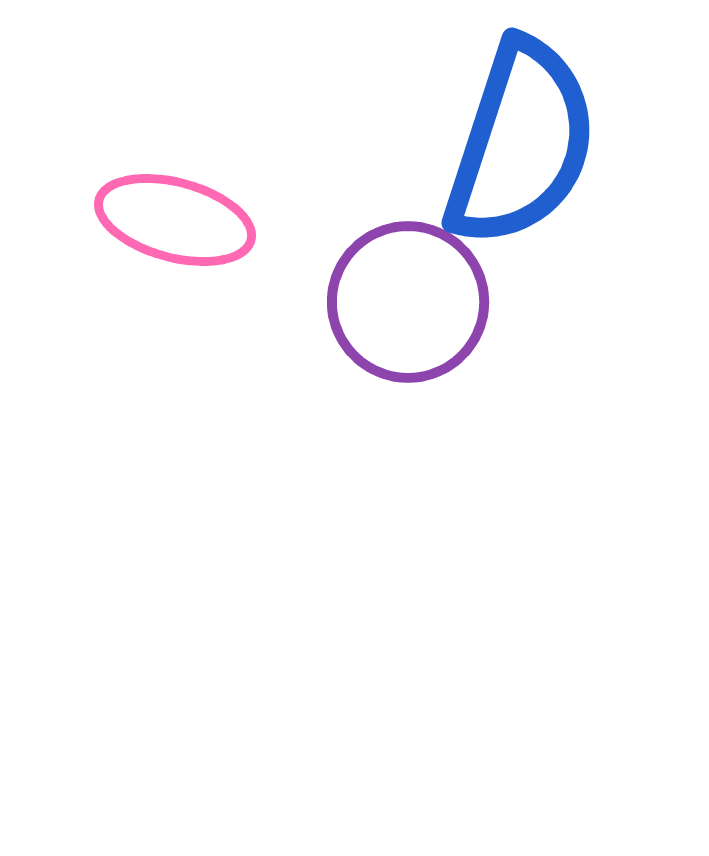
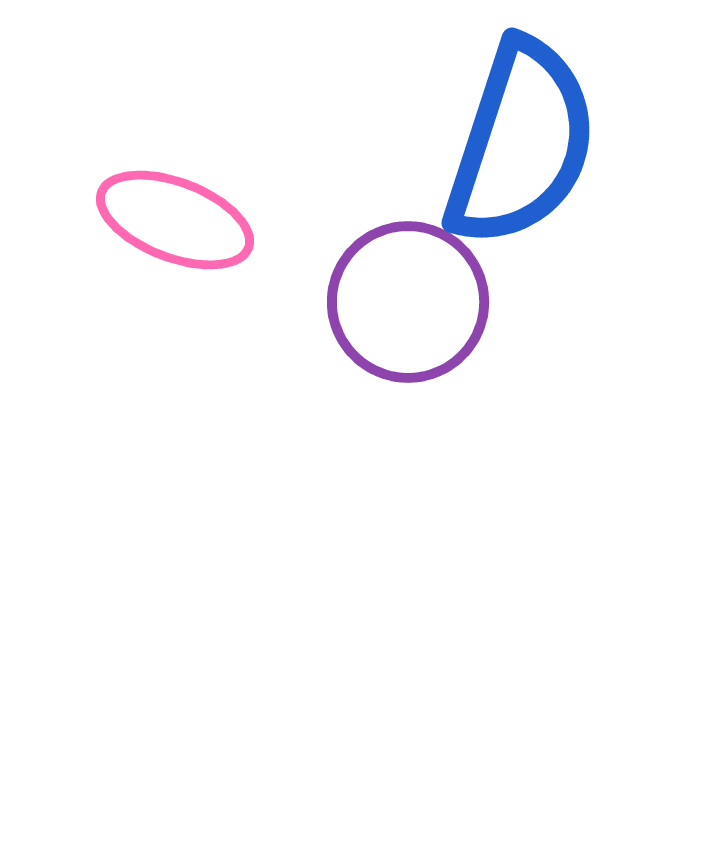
pink ellipse: rotated 6 degrees clockwise
